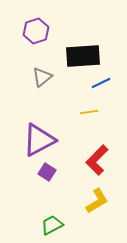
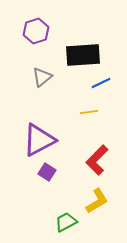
black rectangle: moved 1 px up
green trapezoid: moved 14 px right, 3 px up
